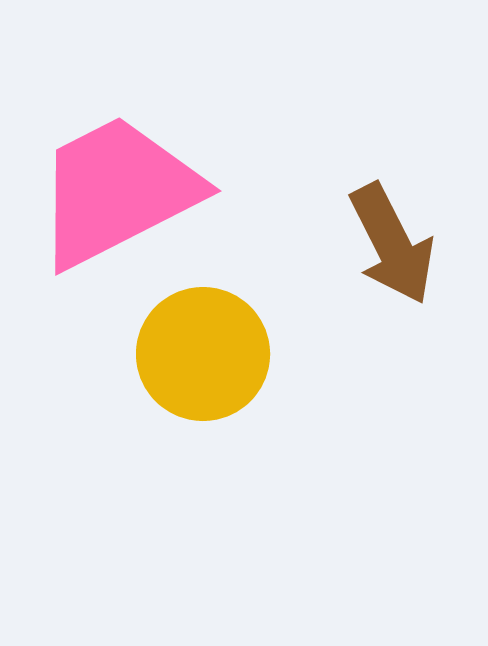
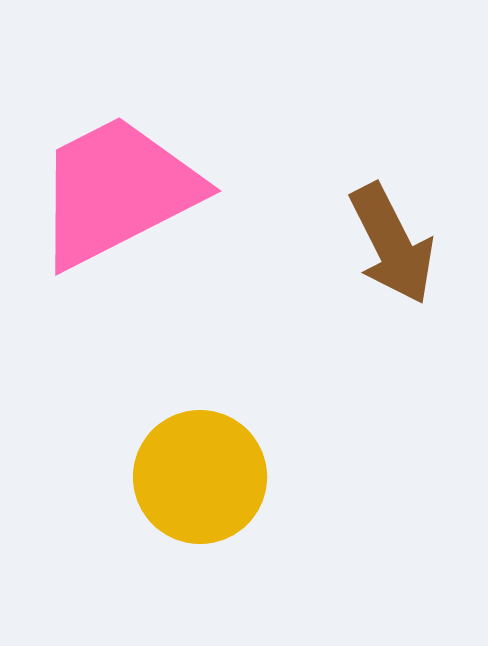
yellow circle: moved 3 px left, 123 px down
